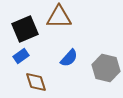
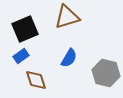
brown triangle: moved 8 px right; rotated 16 degrees counterclockwise
blue semicircle: rotated 12 degrees counterclockwise
gray hexagon: moved 5 px down
brown diamond: moved 2 px up
